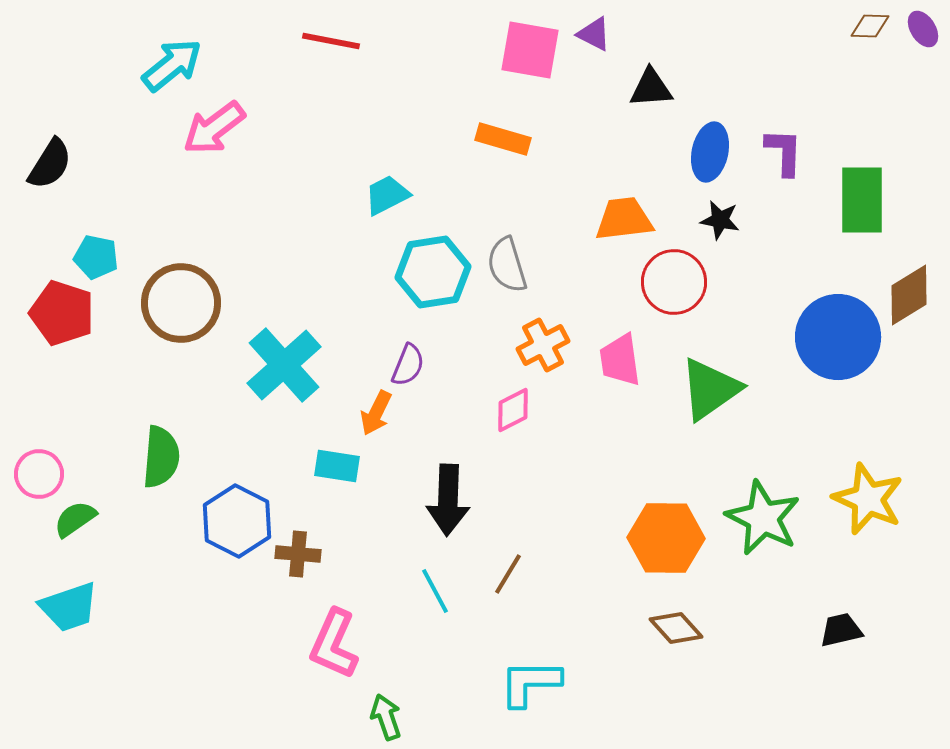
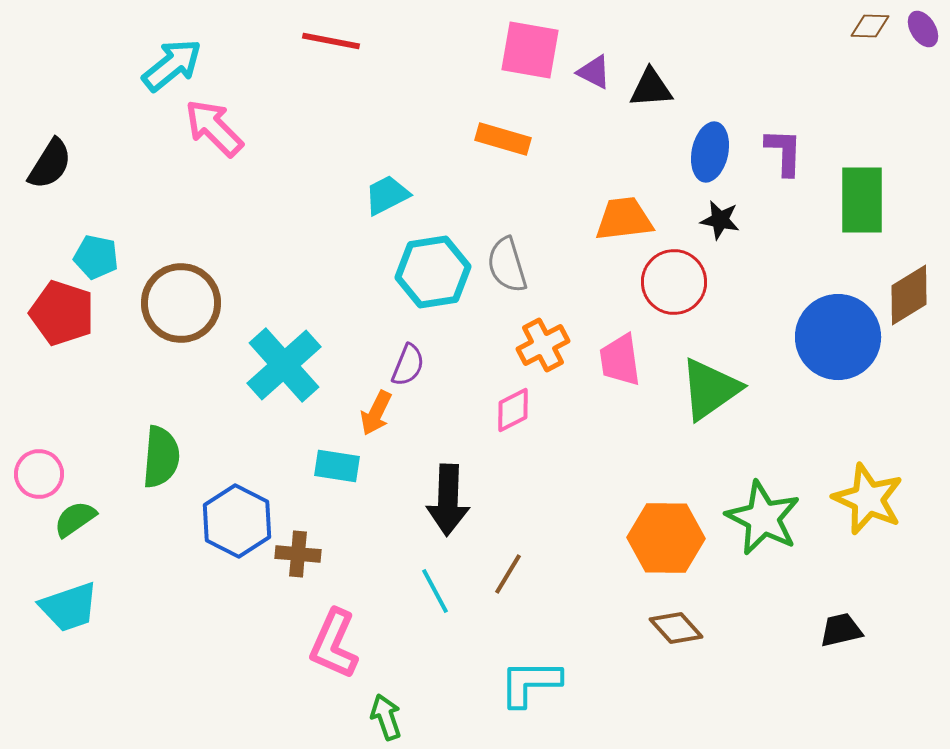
purple triangle at (594, 34): moved 38 px down
pink arrow at (214, 128): rotated 82 degrees clockwise
